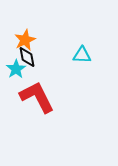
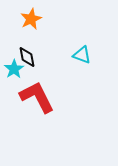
orange star: moved 6 px right, 21 px up
cyan triangle: rotated 18 degrees clockwise
cyan star: moved 2 px left
